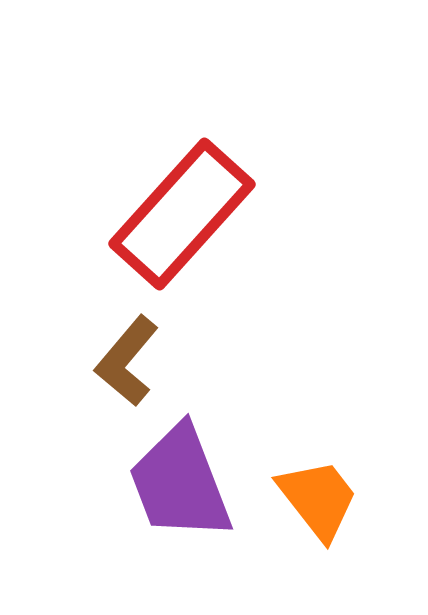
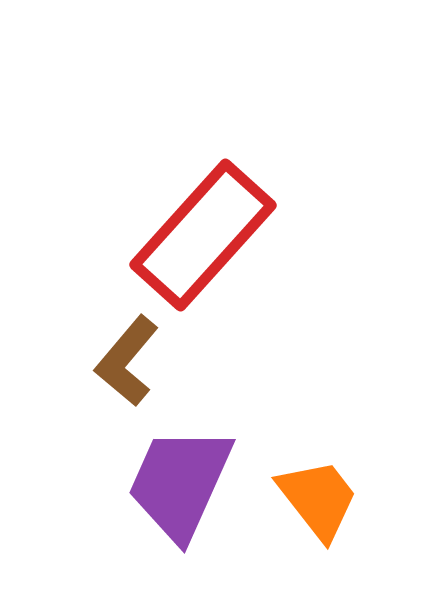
red rectangle: moved 21 px right, 21 px down
purple trapezoid: rotated 45 degrees clockwise
